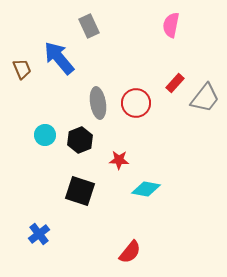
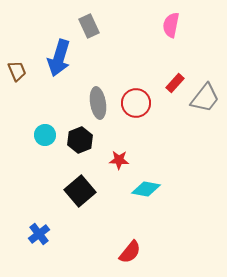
blue arrow: rotated 123 degrees counterclockwise
brown trapezoid: moved 5 px left, 2 px down
black square: rotated 32 degrees clockwise
